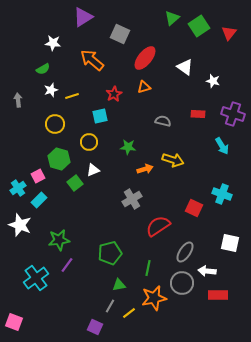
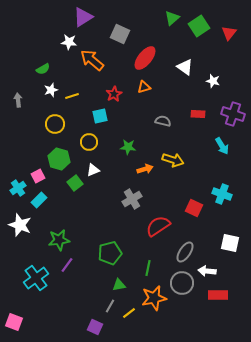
white star at (53, 43): moved 16 px right, 1 px up
